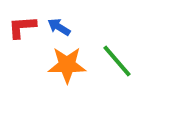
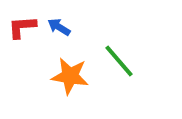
green line: moved 2 px right
orange star: moved 3 px right, 11 px down; rotated 9 degrees clockwise
